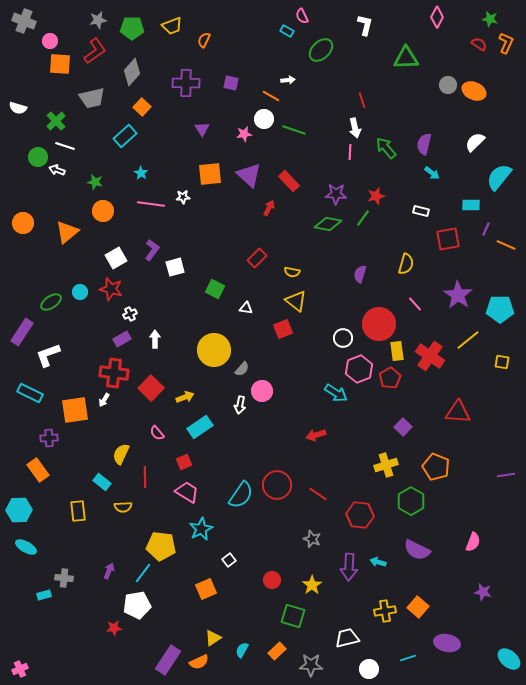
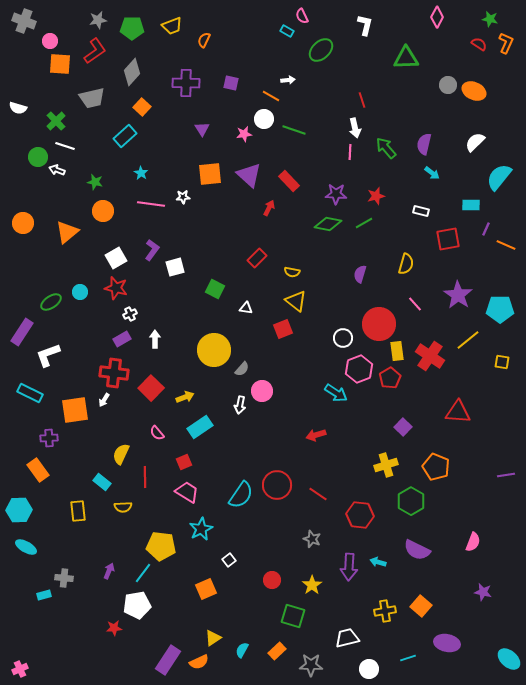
green line at (363, 218): moved 1 px right, 5 px down; rotated 24 degrees clockwise
red star at (111, 289): moved 5 px right, 1 px up
orange square at (418, 607): moved 3 px right, 1 px up
